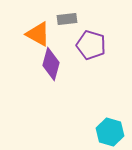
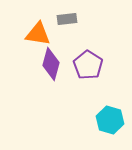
orange triangle: rotated 20 degrees counterclockwise
purple pentagon: moved 3 px left, 20 px down; rotated 16 degrees clockwise
cyan hexagon: moved 12 px up
